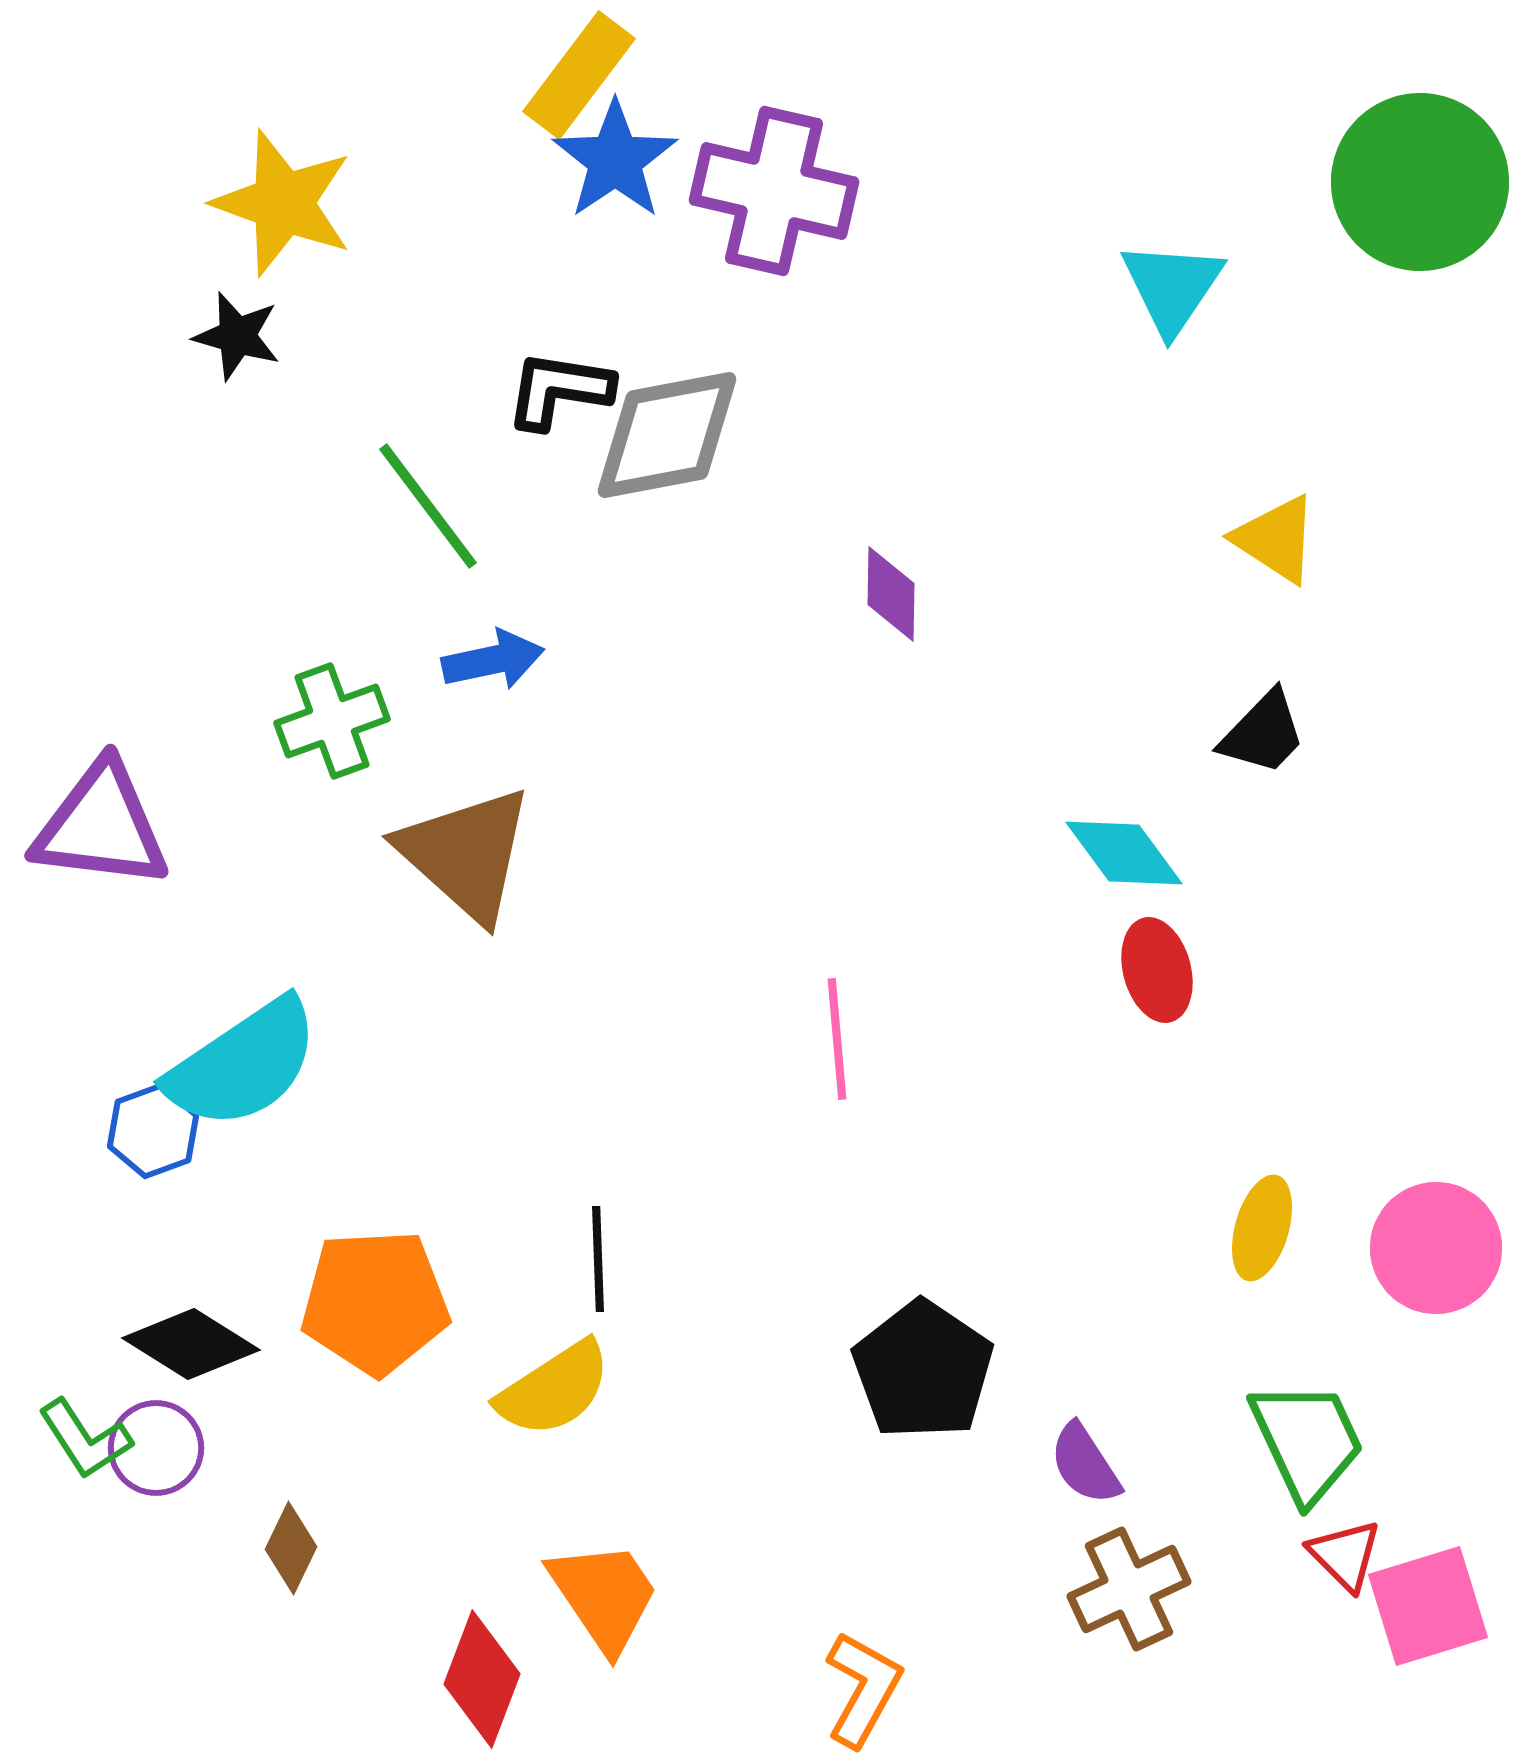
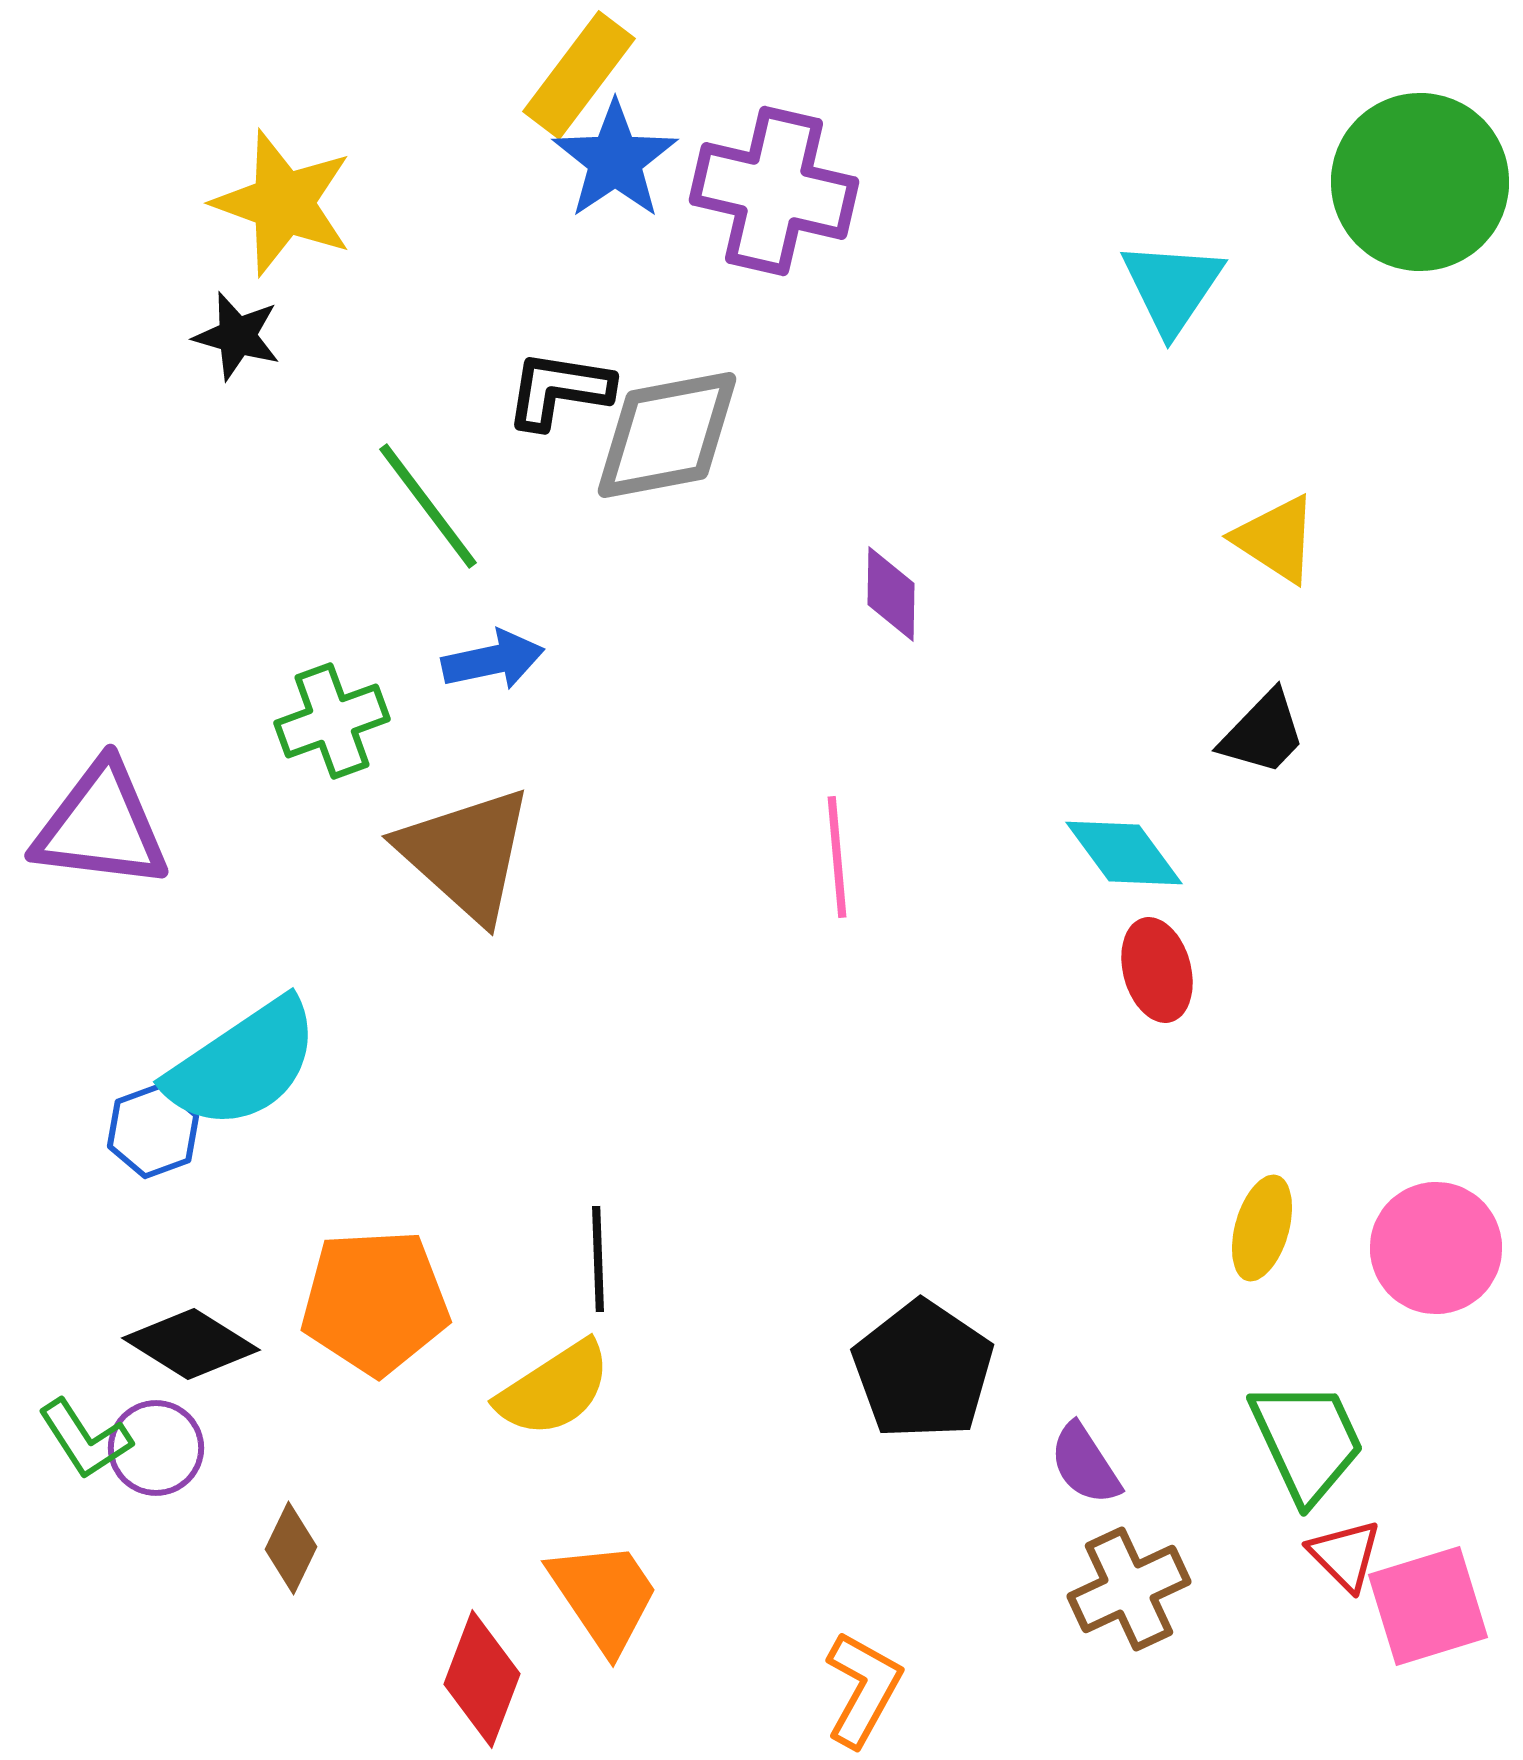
pink line: moved 182 px up
